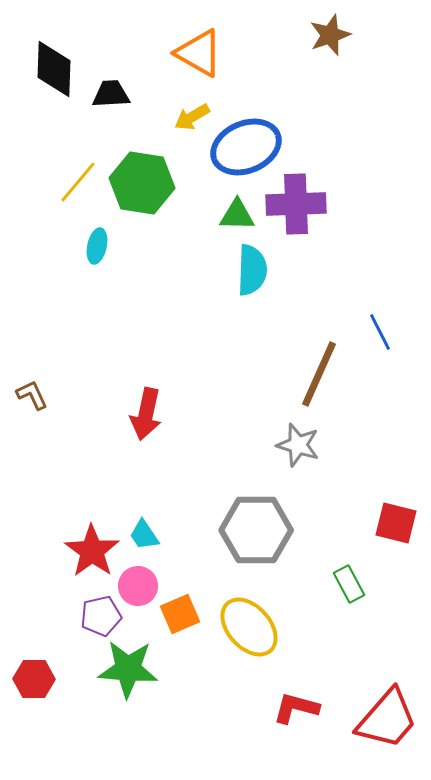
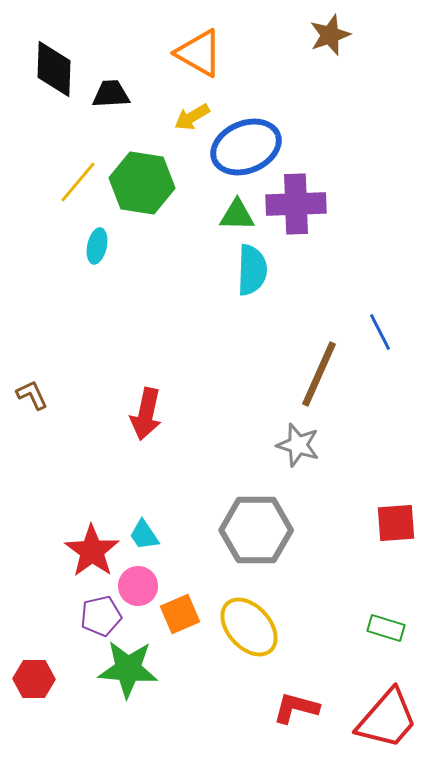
red square: rotated 18 degrees counterclockwise
green rectangle: moved 37 px right, 44 px down; rotated 45 degrees counterclockwise
